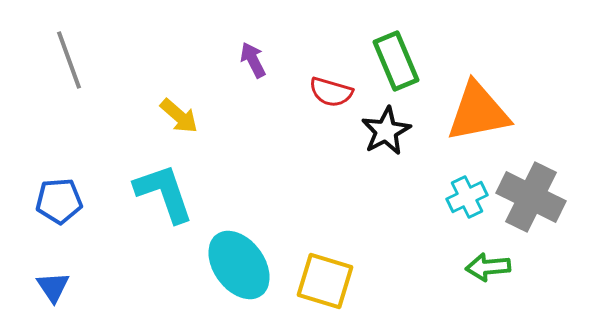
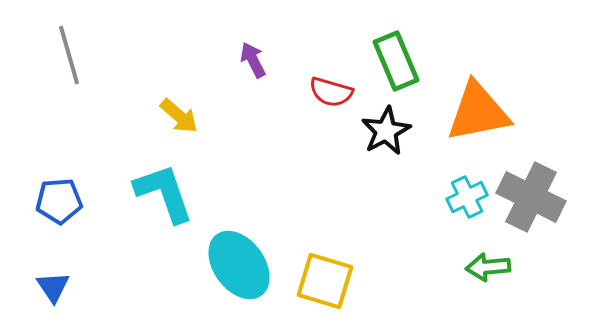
gray line: moved 5 px up; rotated 4 degrees clockwise
